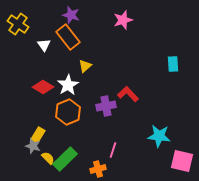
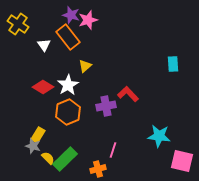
pink star: moved 35 px left
